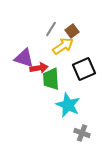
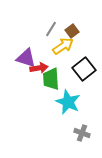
purple triangle: moved 2 px right
black square: rotated 15 degrees counterclockwise
cyan star: moved 3 px up
